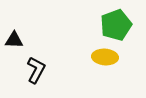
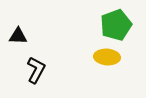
black triangle: moved 4 px right, 4 px up
yellow ellipse: moved 2 px right
